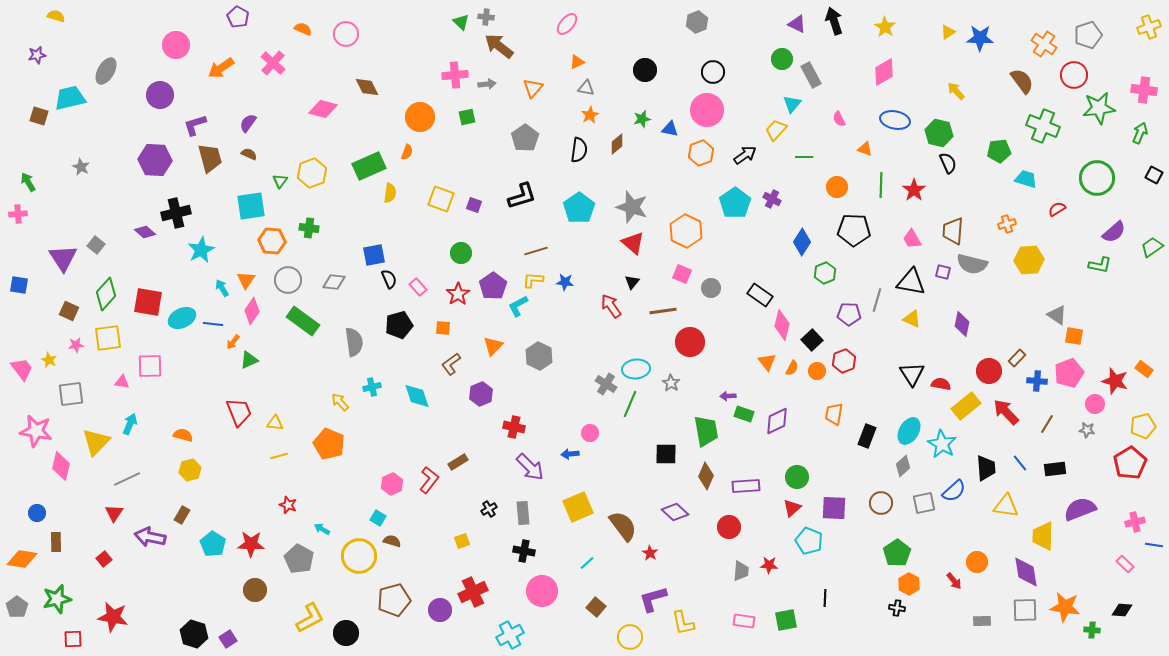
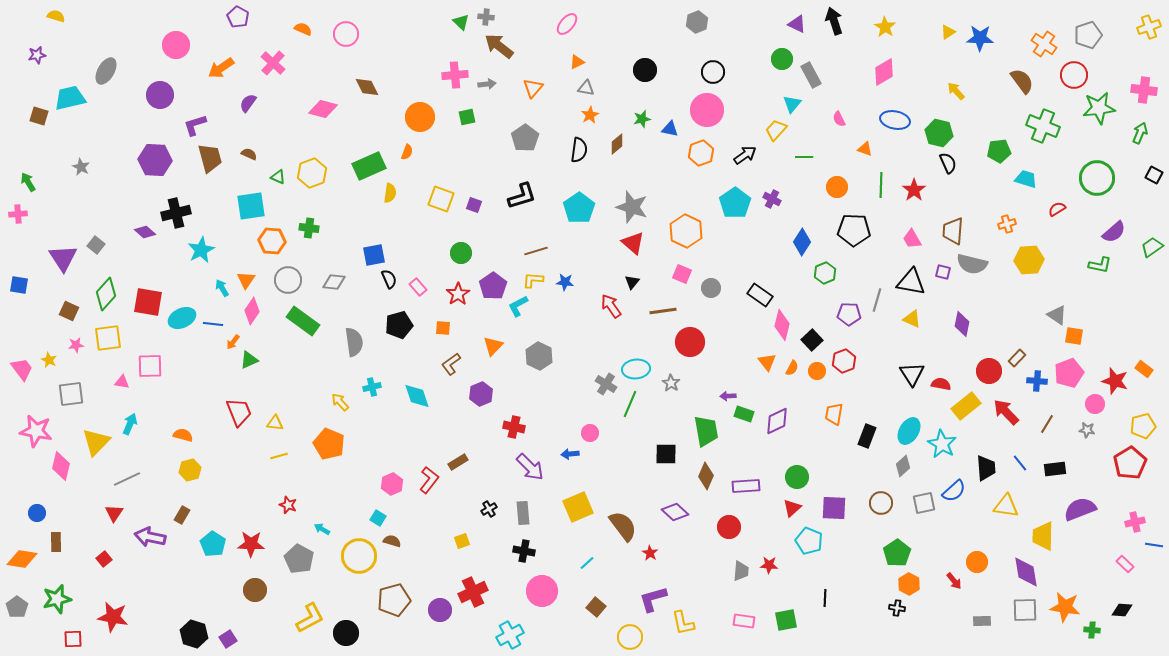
purple semicircle at (248, 123): moved 20 px up
green triangle at (280, 181): moved 2 px left, 4 px up; rotated 42 degrees counterclockwise
